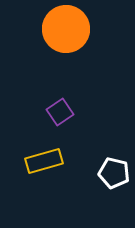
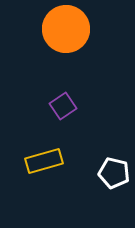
purple square: moved 3 px right, 6 px up
